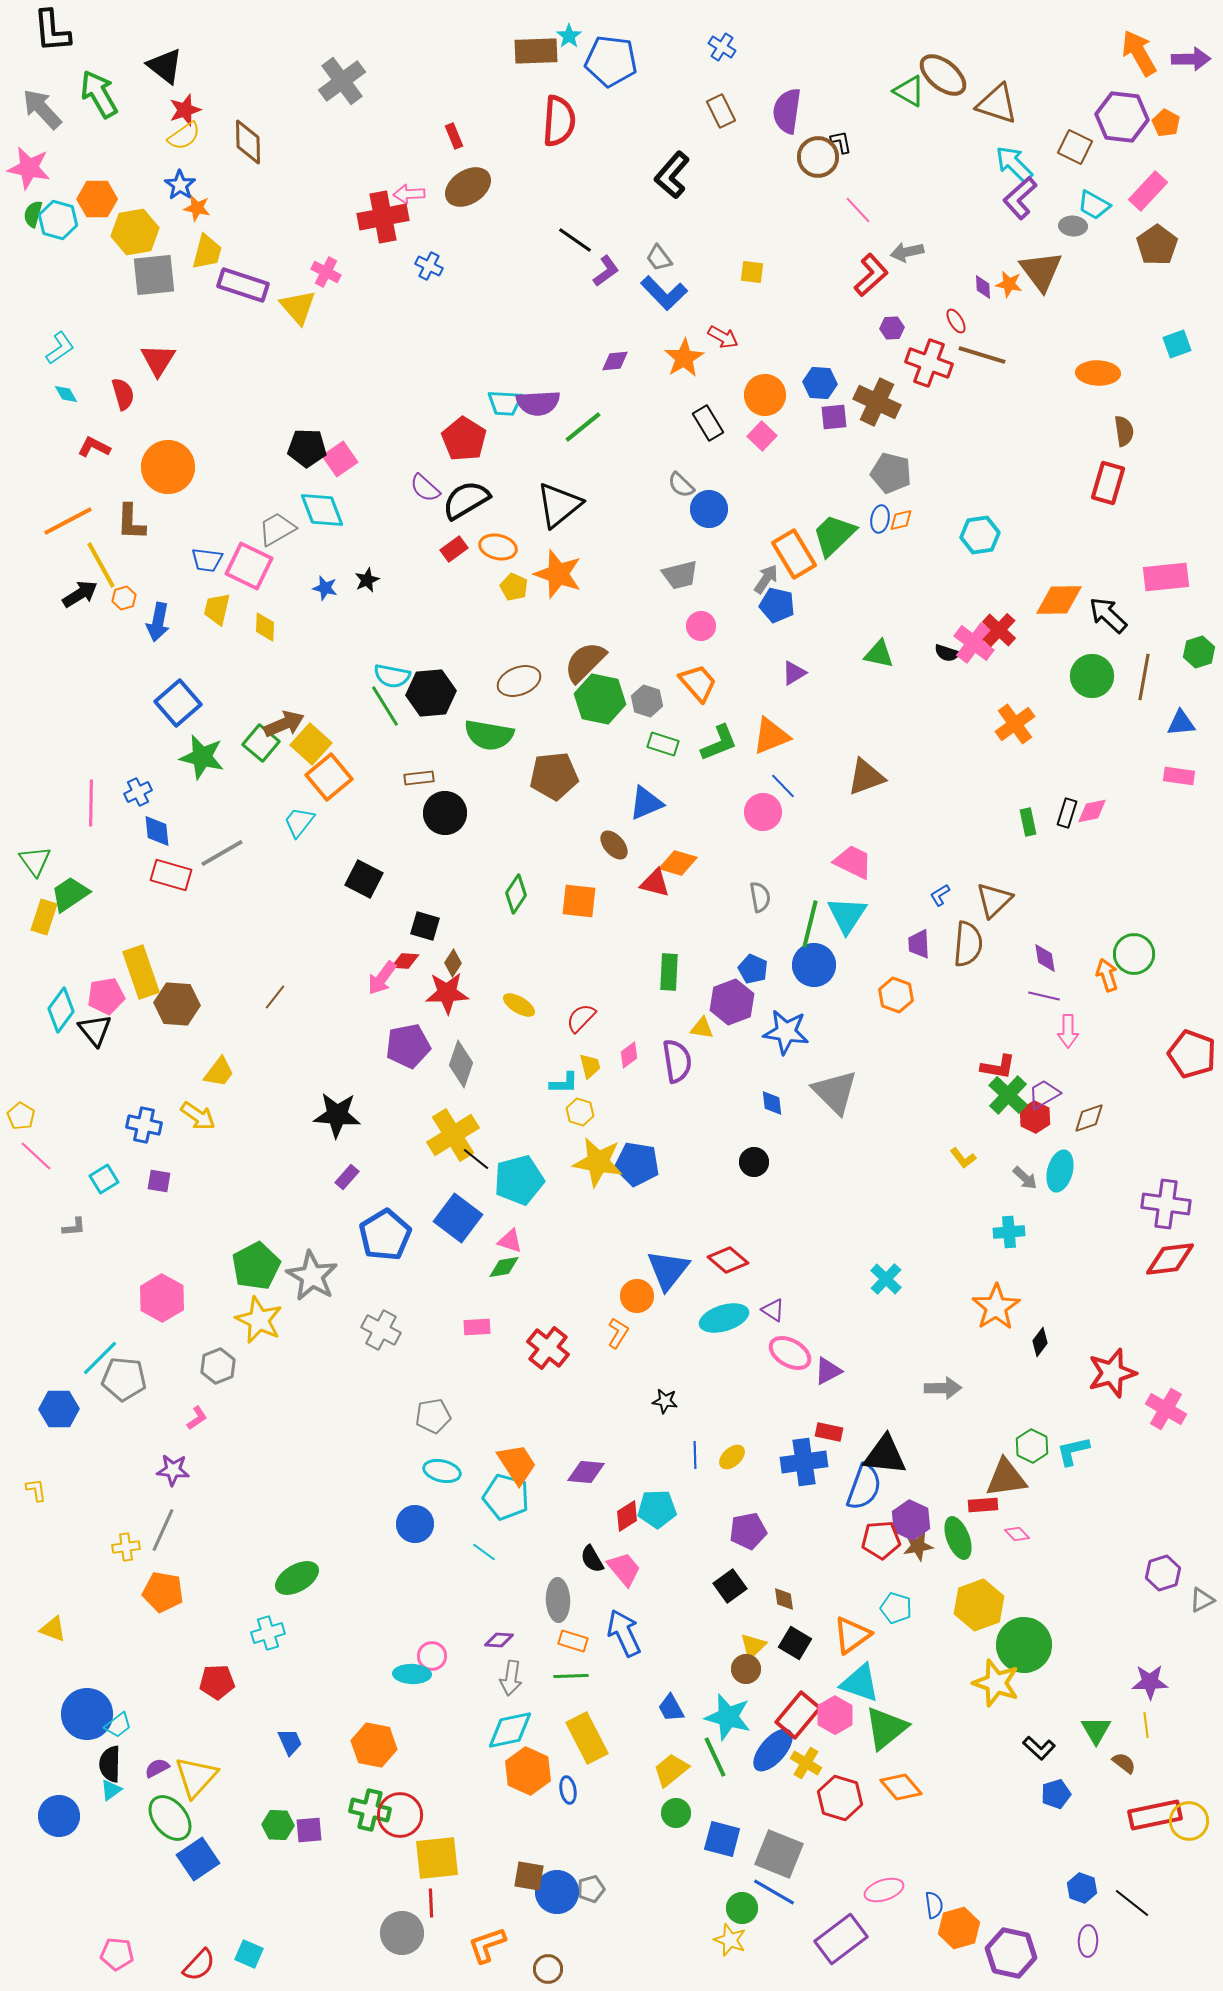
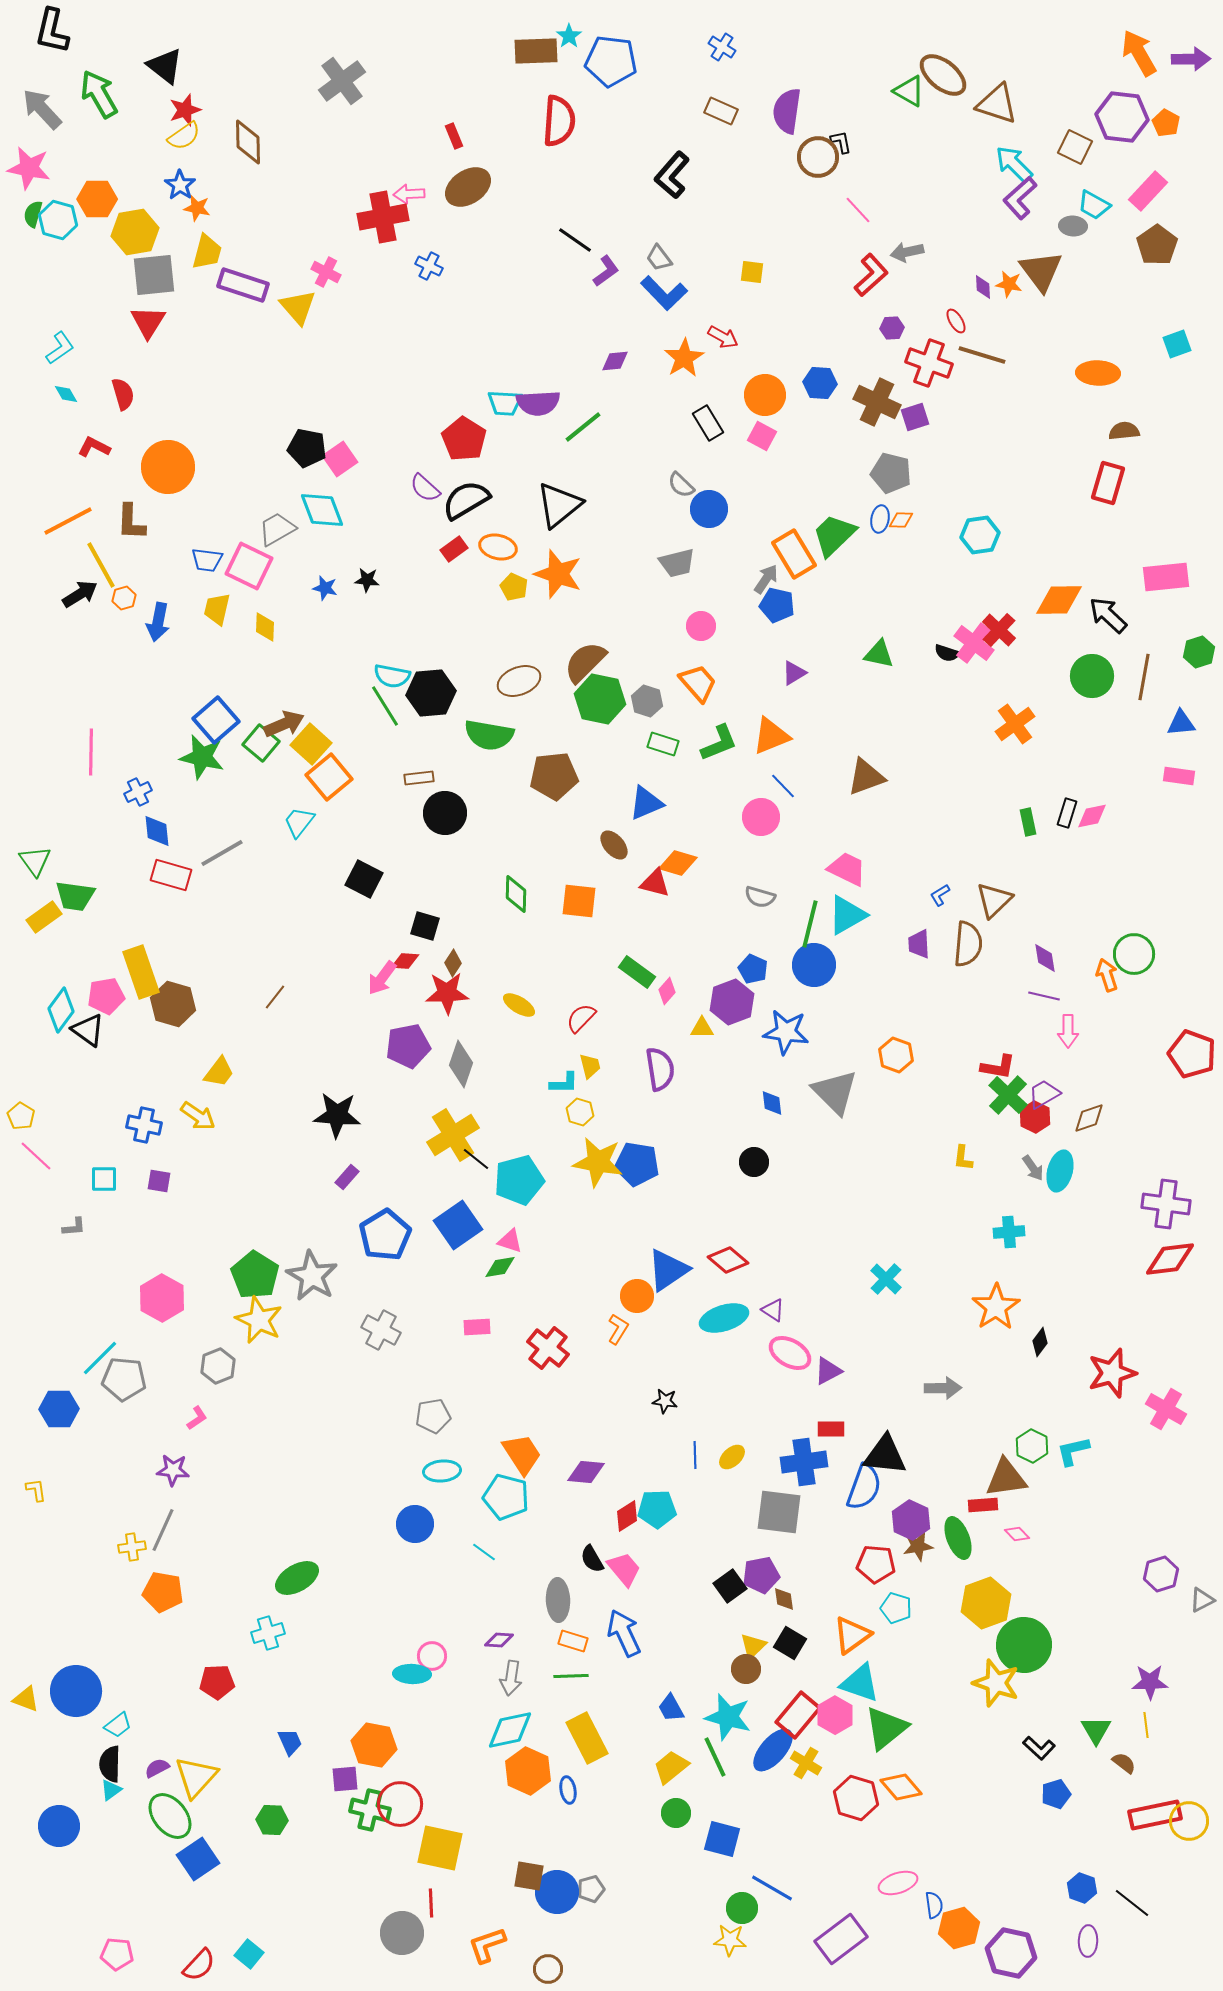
black L-shape at (52, 31): rotated 18 degrees clockwise
brown rectangle at (721, 111): rotated 40 degrees counterclockwise
red triangle at (158, 360): moved 10 px left, 38 px up
purple square at (834, 417): moved 81 px right; rotated 12 degrees counterclockwise
brown semicircle at (1124, 431): rotated 88 degrees counterclockwise
pink square at (762, 436): rotated 16 degrees counterclockwise
black pentagon at (307, 448): rotated 9 degrees clockwise
orange diamond at (901, 520): rotated 15 degrees clockwise
gray trapezoid at (680, 575): moved 3 px left, 12 px up
black star at (367, 580): rotated 30 degrees clockwise
blue square at (178, 703): moved 38 px right, 17 px down
pink line at (91, 803): moved 51 px up
pink diamond at (1092, 811): moved 5 px down
pink circle at (763, 812): moved 2 px left, 5 px down
pink trapezoid at (853, 862): moved 6 px left, 7 px down
green trapezoid at (70, 894): moved 5 px right, 2 px down; rotated 138 degrees counterclockwise
green diamond at (516, 894): rotated 33 degrees counterclockwise
gray semicircle at (760, 897): rotated 116 degrees clockwise
cyan triangle at (847, 915): rotated 27 degrees clockwise
yellow rectangle at (44, 917): rotated 36 degrees clockwise
green rectangle at (669, 972): moved 32 px left; rotated 57 degrees counterclockwise
orange hexagon at (896, 995): moved 60 px down
brown hexagon at (177, 1004): moved 4 px left; rotated 12 degrees clockwise
yellow triangle at (702, 1028): rotated 10 degrees counterclockwise
black triangle at (95, 1030): moved 7 px left; rotated 15 degrees counterclockwise
pink diamond at (629, 1055): moved 38 px right, 64 px up; rotated 12 degrees counterclockwise
purple semicircle at (677, 1061): moved 17 px left, 8 px down
yellow L-shape at (963, 1158): rotated 44 degrees clockwise
gray arrow at (1025, 1178): moved 8 px right, 10 px up; rotated 12 degrees clockwise
cyan square at (104, 1179): rotated 32 degrees clockwise
blue square at (458, 1218): moved 7 px down; rotated 18 degrees clockwise
green pentagon at (256, 1266): moved 1 px left, 9 px down; rotated 12 degrees counterclockwise
green diamond at (504, 1267): moved 4 px left
blue triangle at (668, 1270): rotated 18 degrees clockwise
orange L-shape at (618, 1333): moved 4 px up
red rectangle at (829, 1432): moved 2 px right, 3 px up; rotated 12 degrees counterclockwise
orange trapezoid at (517, 1464): moved 5 px right, 10 px up
cyan ellipse at (442, 1471): rotated 18 degrees counterclockwise
purple pentagon at (748, 1531): moved 13 px right, 44 px down
red pentagon at (881, 1540): moved 5 px left, 24 px down; rotated 9 degrees clockwise
yellow cross at (126, 1547): moved 6 px right
purple hexagon at (1163, 1573): moved 2 px left, 1 px down
yellow hexagon at (979, 1605): moved 7 px right, 2 px up
yellow triangle at (53, 1629): moved 27 px left, 70 px down
black square at (795, 1643): moved 5 px left
blue circle at (87, 1714): moved 11 px left, 23 px up
yellow trapezoid at (671, 1770): moved 3 px up
red hexagon at (840, 1798): moved 16 px right
red circle at (400, 1815): moved 11 px up
blue circle at (59, 1816): moved 10 px down
green ellipse at (170, 1818): moved 2 px up
green hexagon at (278, 1825): moved 6 px left, 5 px up
purple square at (309, 1830): moved 36 px right, 51 px up
gray square at (779, 1854): moved 342 px up; rotated 15 degrees counterclockwise
yellow square at (437, 1858): moved 3 px right, 10 px up; rotated 18 degrees clockwise
pink ellipse at (884, 1890): moved 14 px right, 7 px up
blue line at (774, 1892): moved 2 px left, 4 px up
yellow star at (730, 1940): rotated 16 degrees counterclockwise
cyan square at (249, 1954): rotated 16 degrees clockwise
